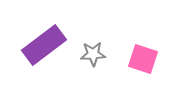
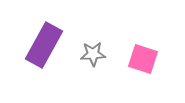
purple rectangle: rotated 24 degrees counterclockwise
